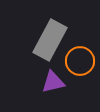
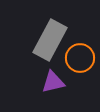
orange circle: moved 3 px up
